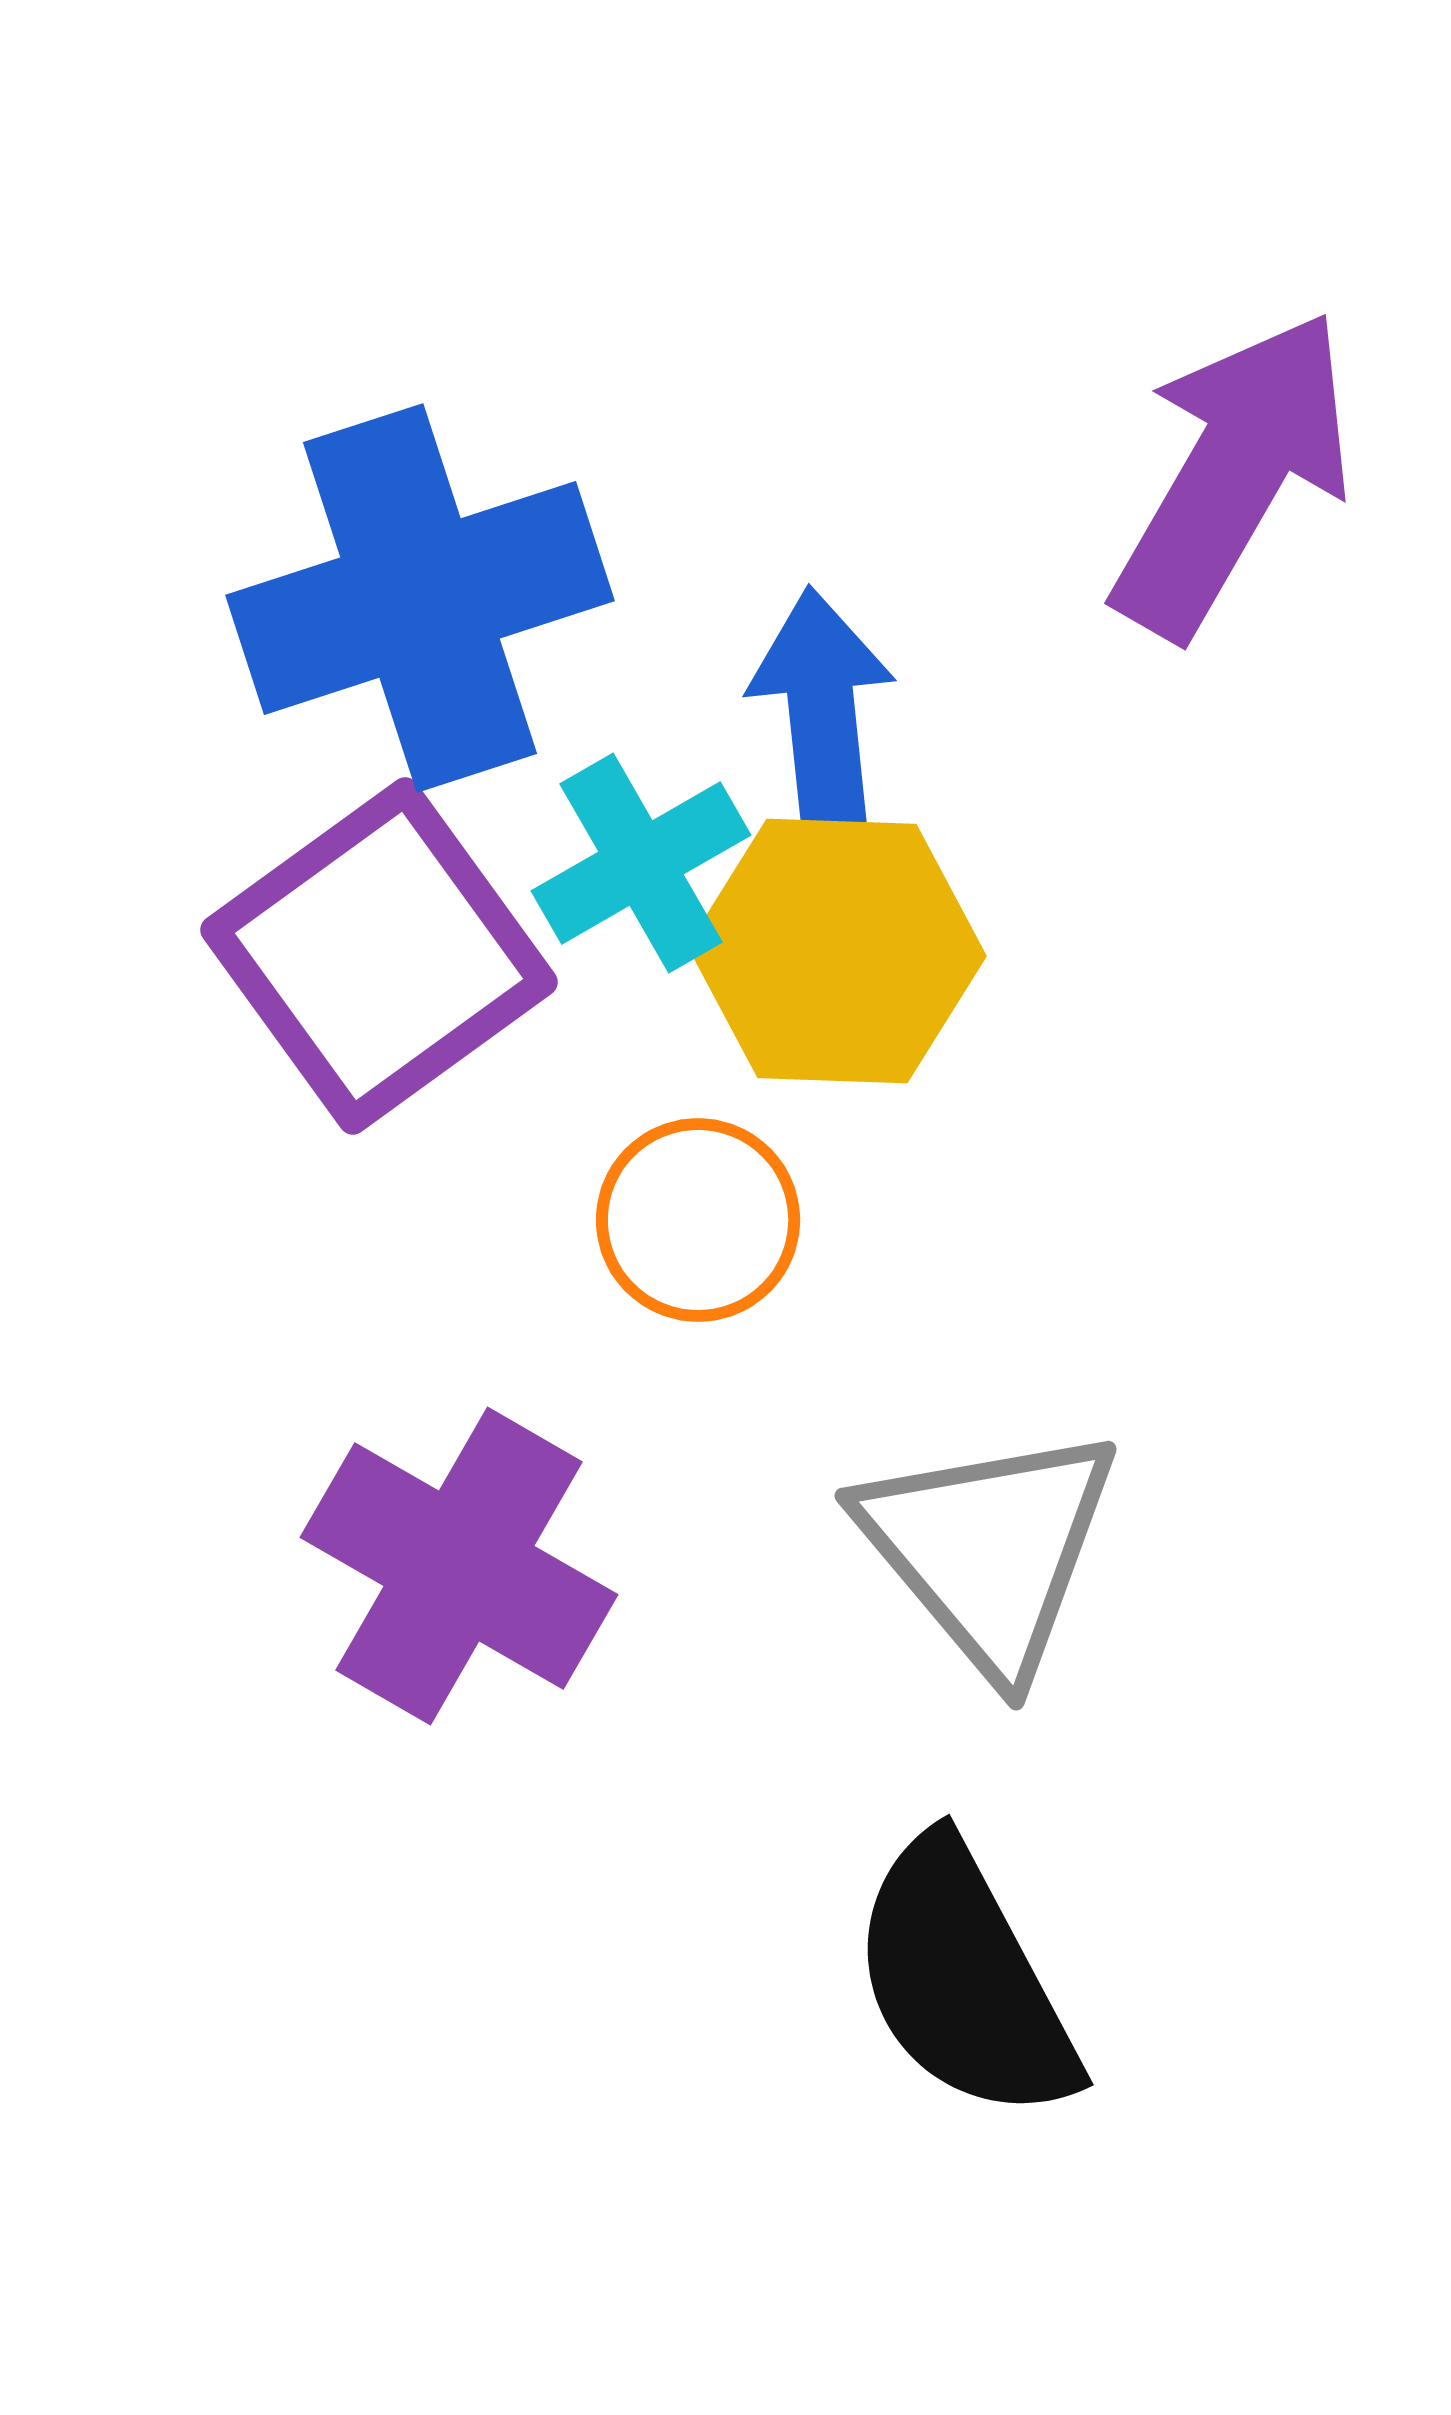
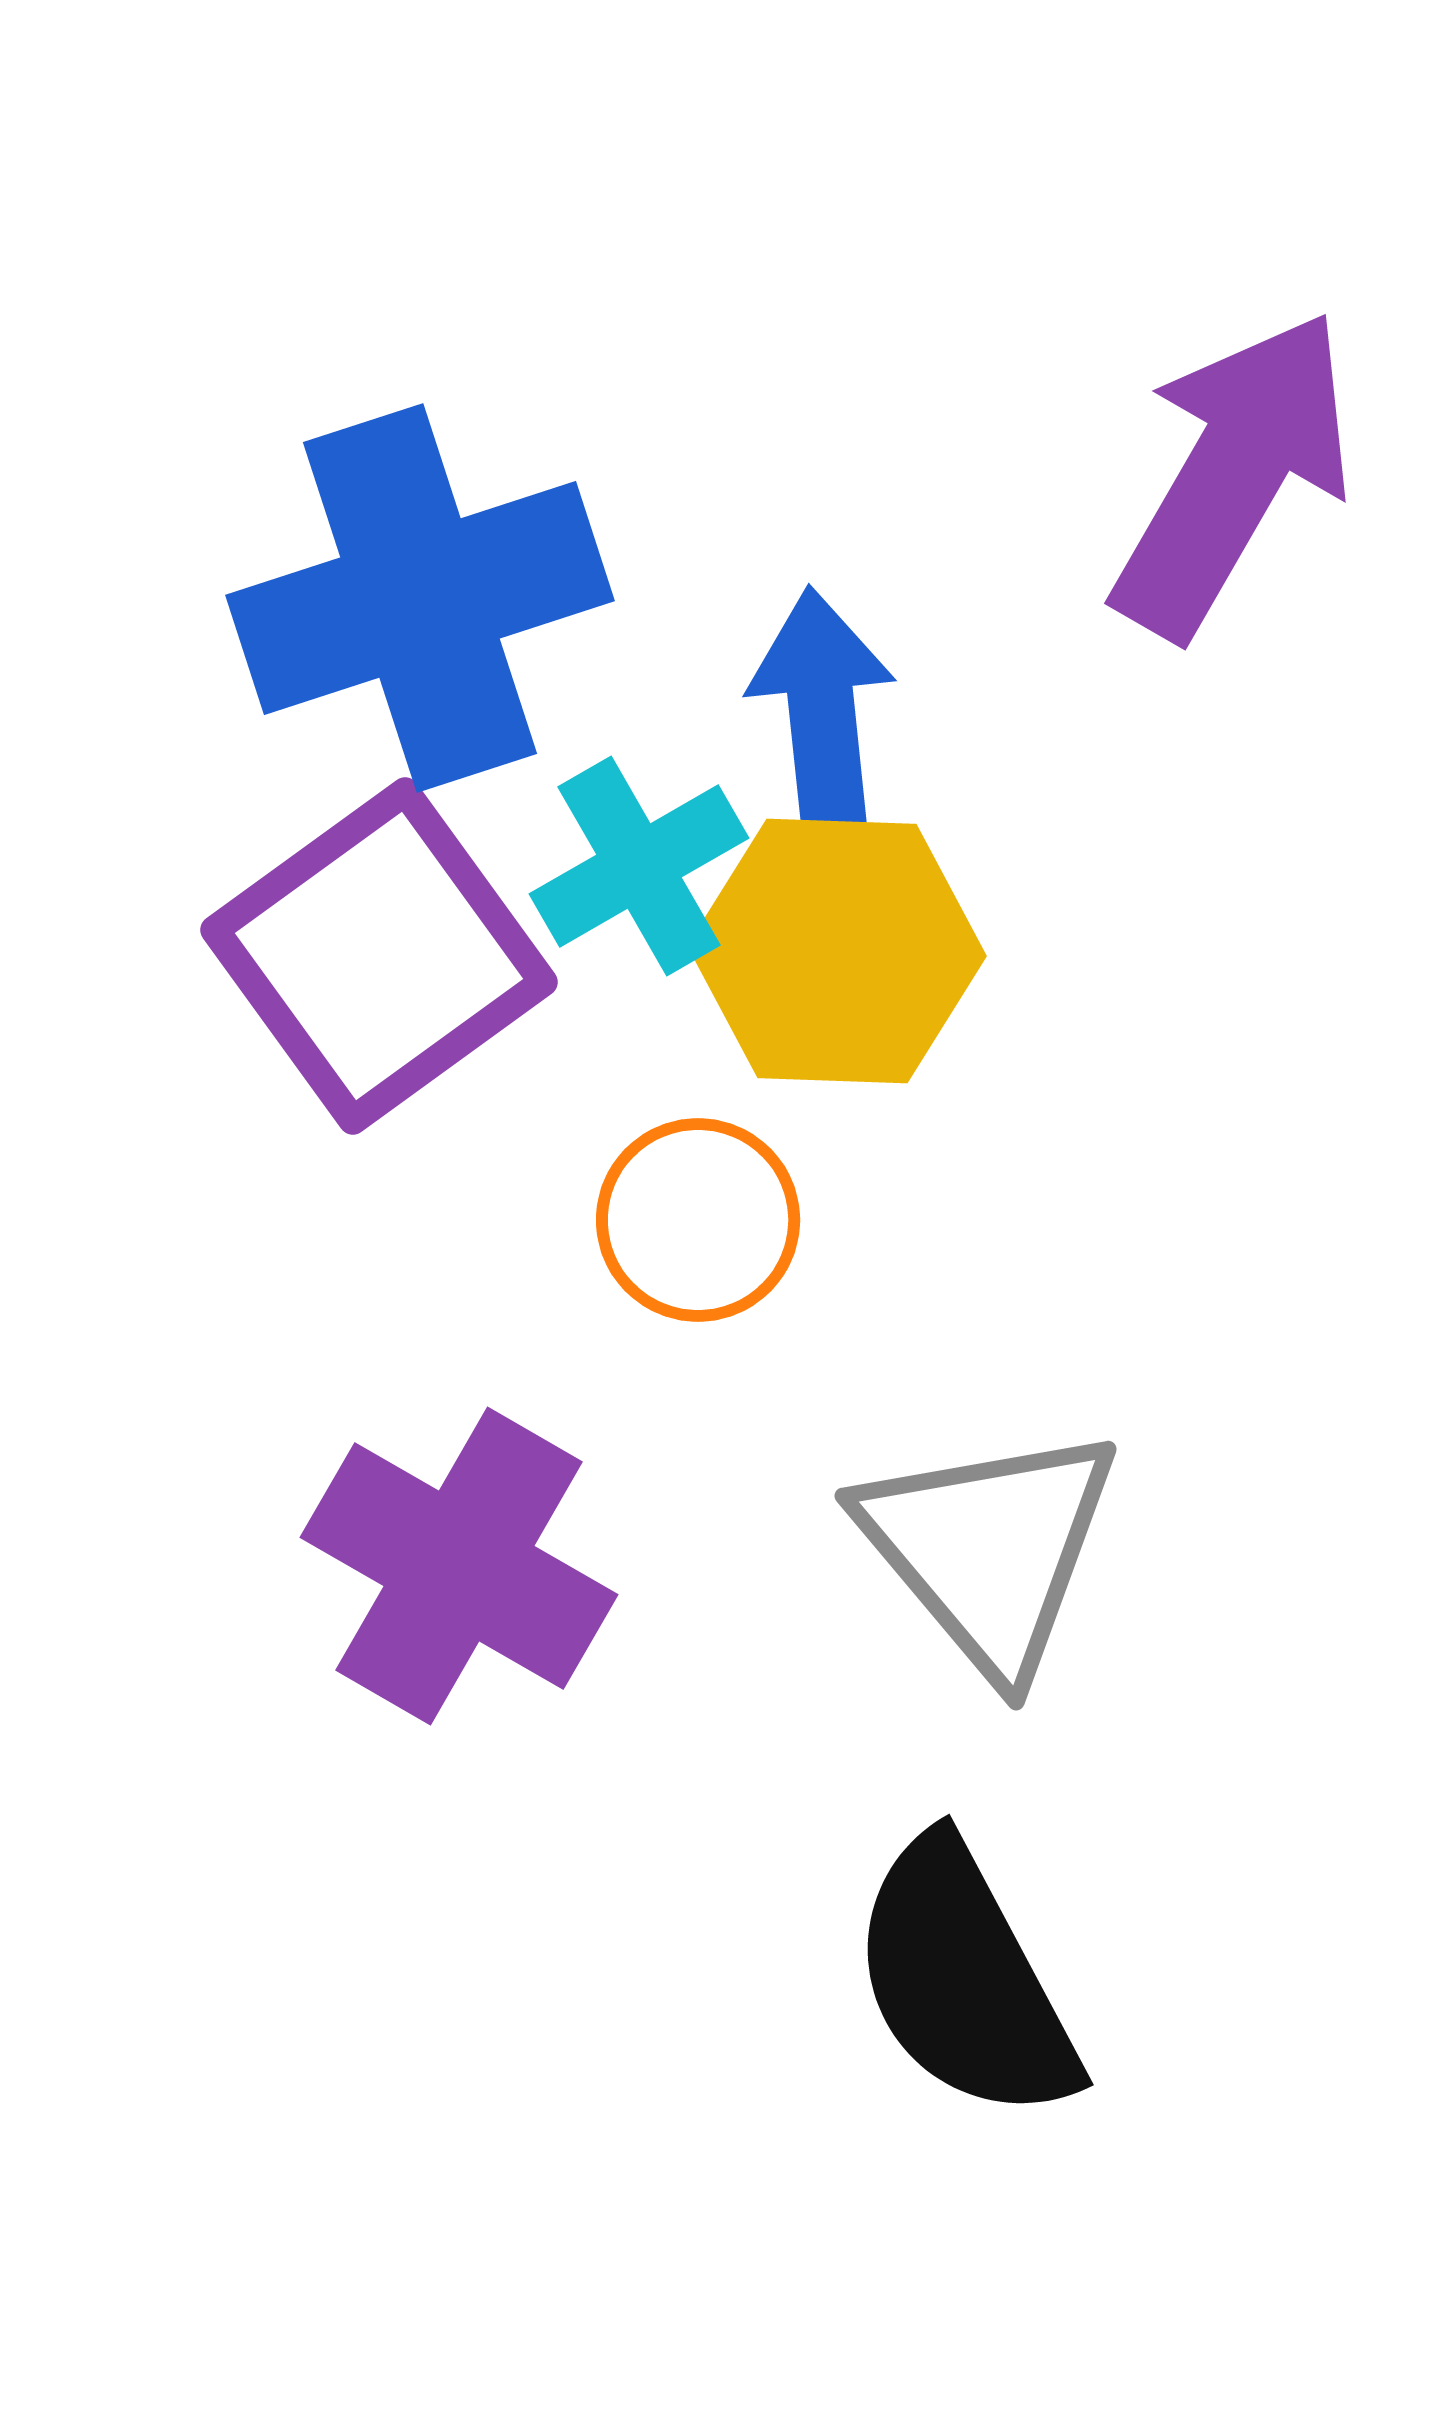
cyan cross: moved 2 px left, 3 px down
